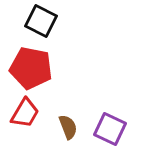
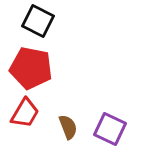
black square: moved 3 px left
